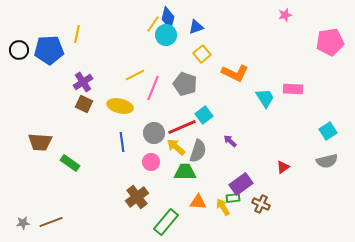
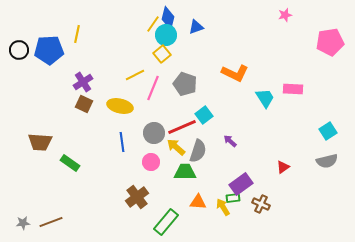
yellow square at (202, 54): moved 40 px left
